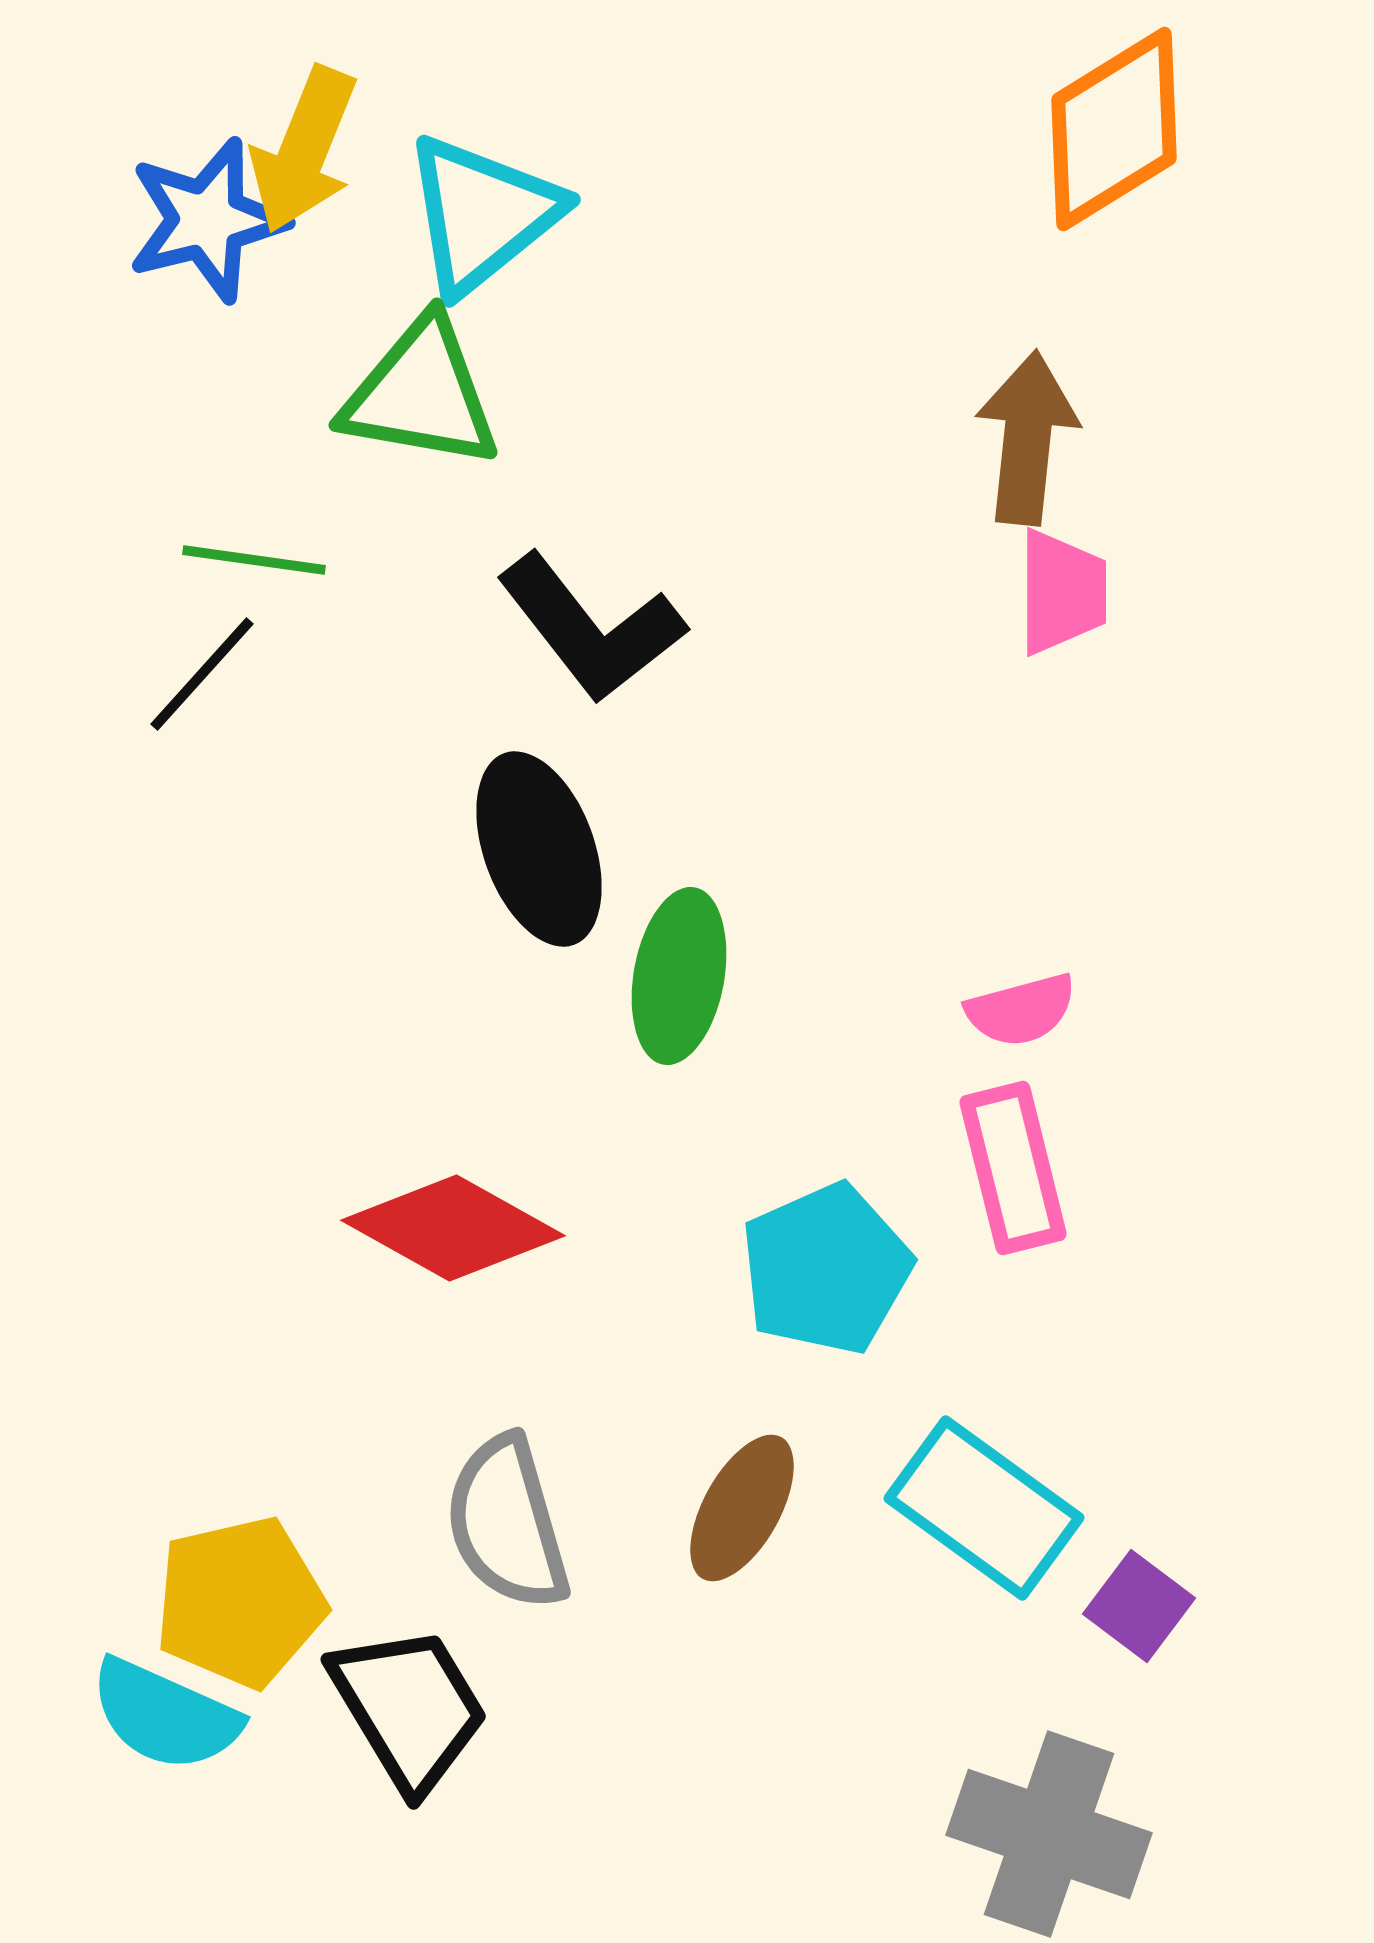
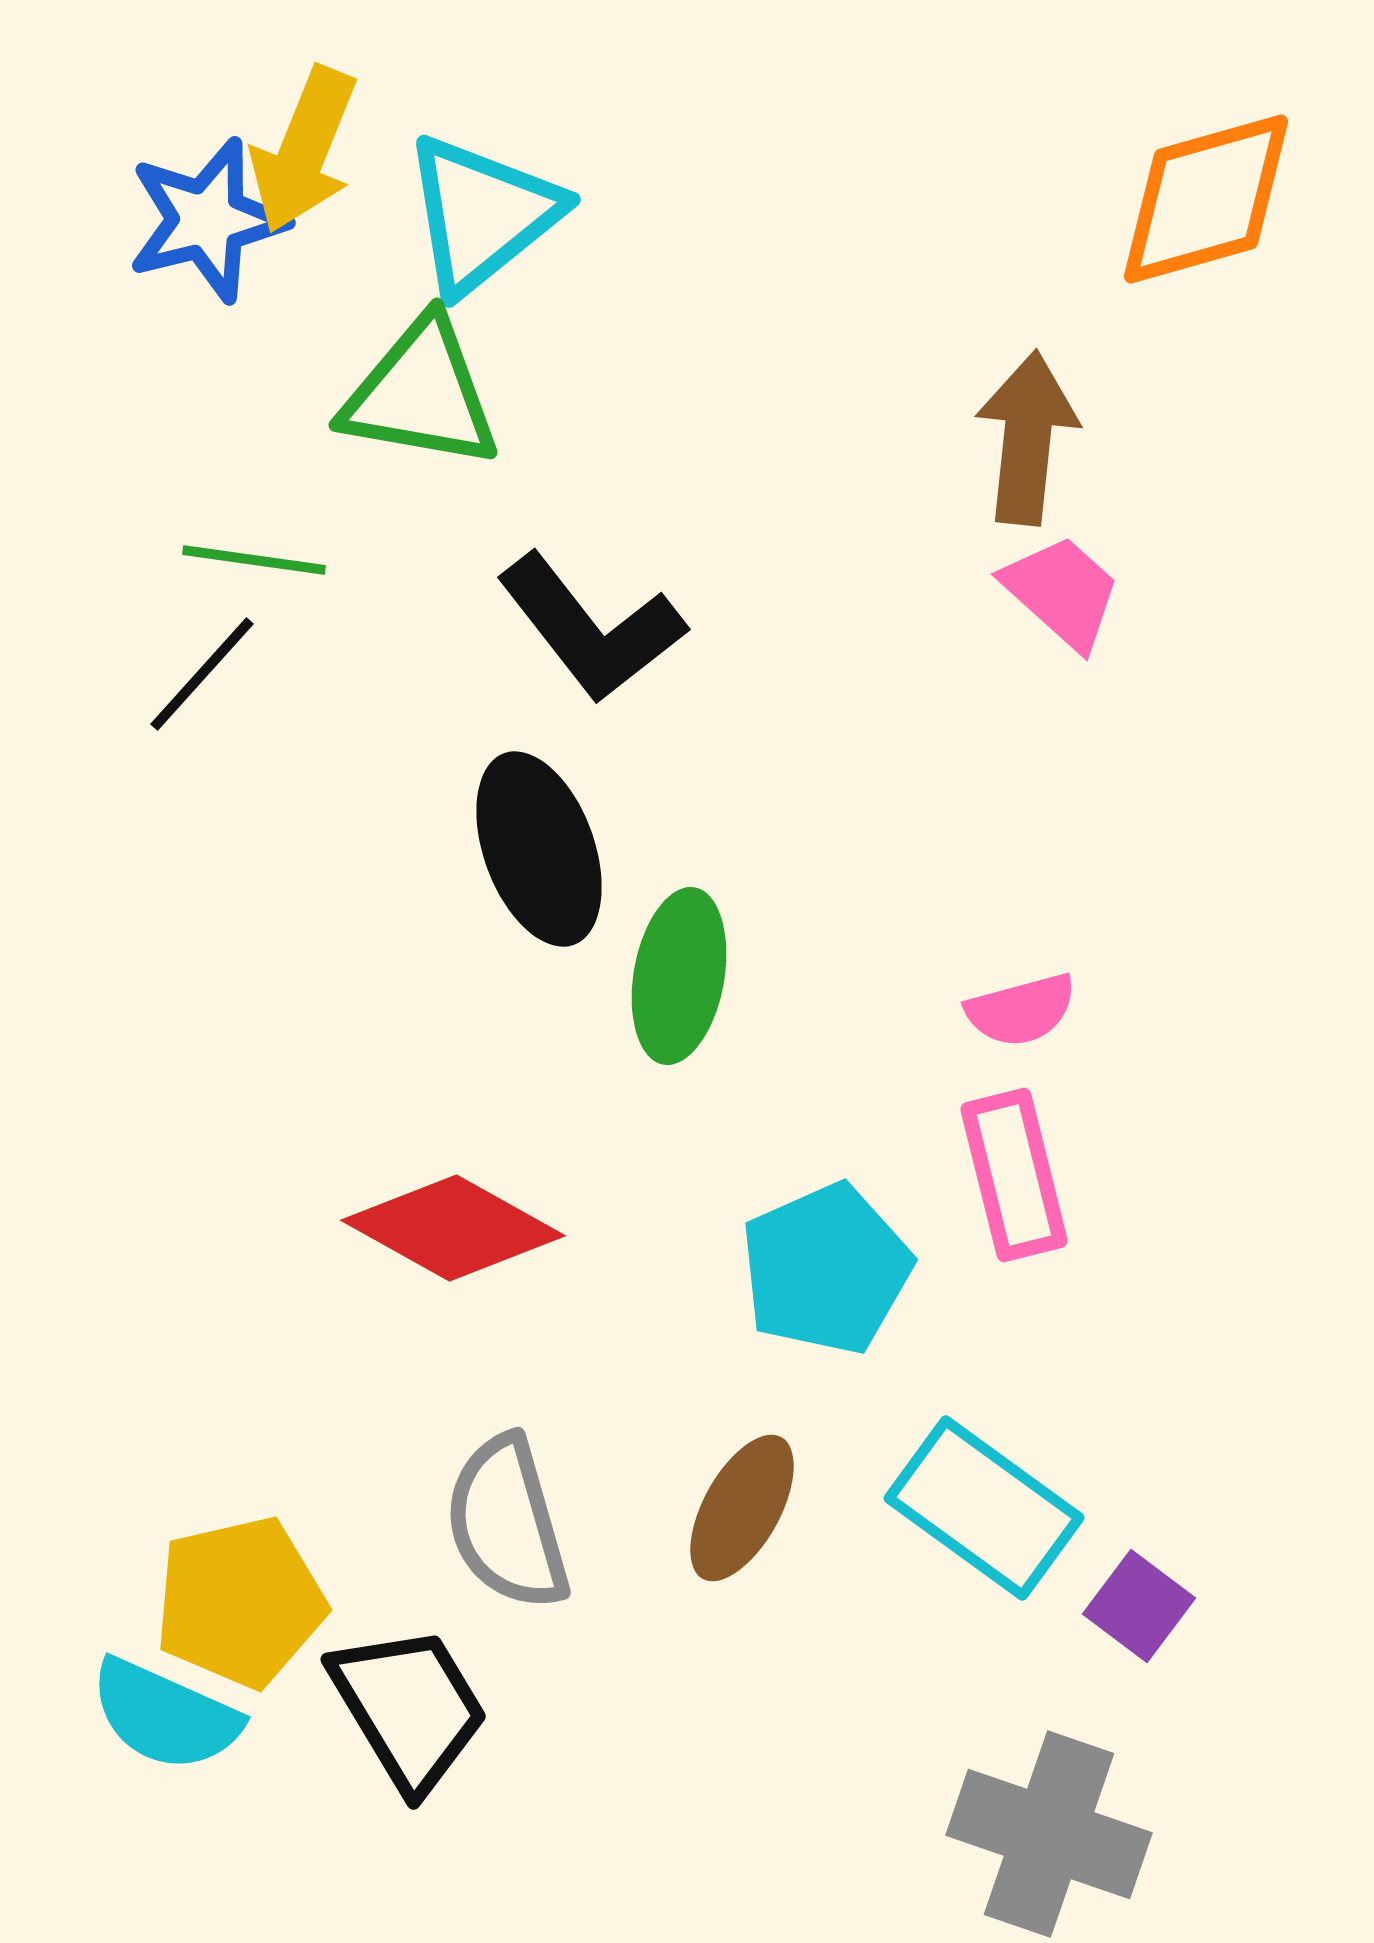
orange diamond: moved 92 px right, 70 px down; rotated 16 degrees clockwise
pink trapezoid: rotated 48 degrees counterclockwise
pink rectangle: moved 1 px right, 7 px down
